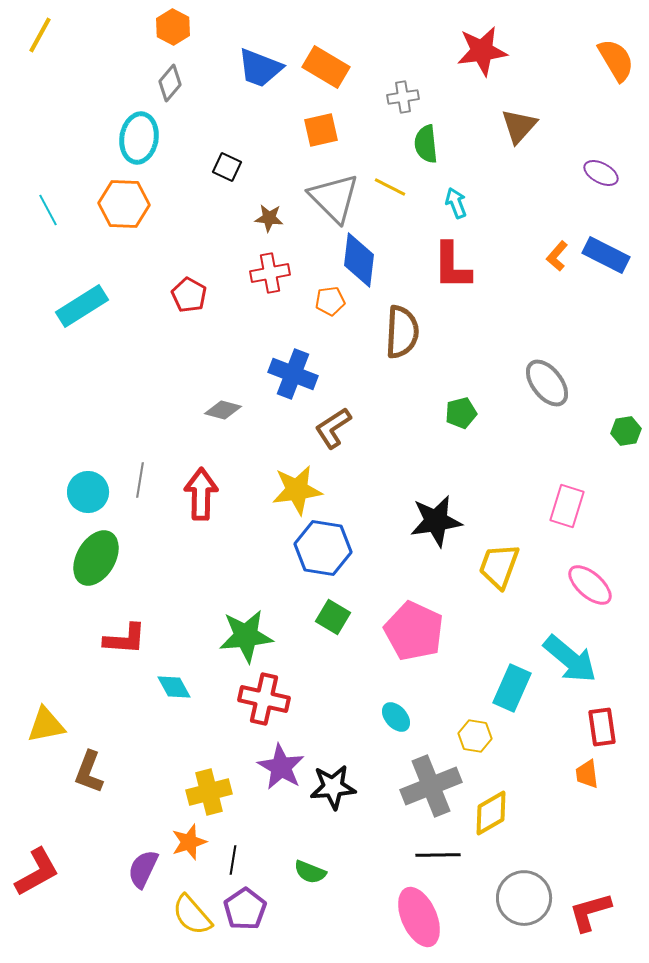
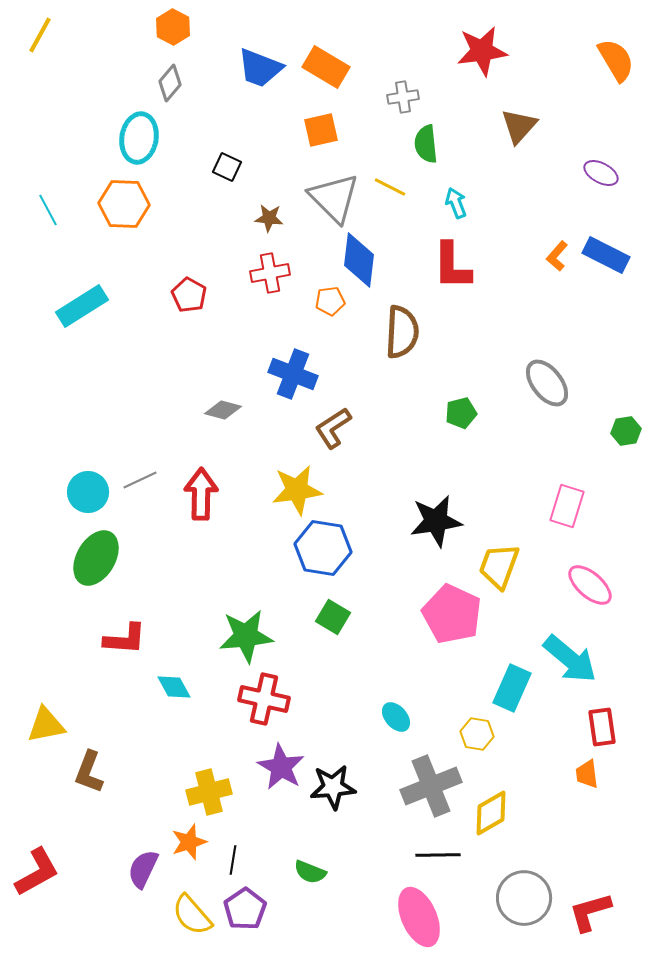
gray line at (140, 480): rotated 56 degrees clockwise
pink pentagon at (414, 631): moved 38 px right, 17 px up
yellow hexagon at (475, 736): moved 2 px right, 2 px up
